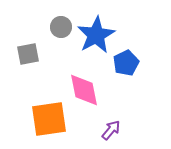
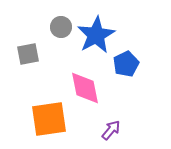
blue pentagon: moved 1 px down
pink diamond: moved 1 px right, 2 px up
